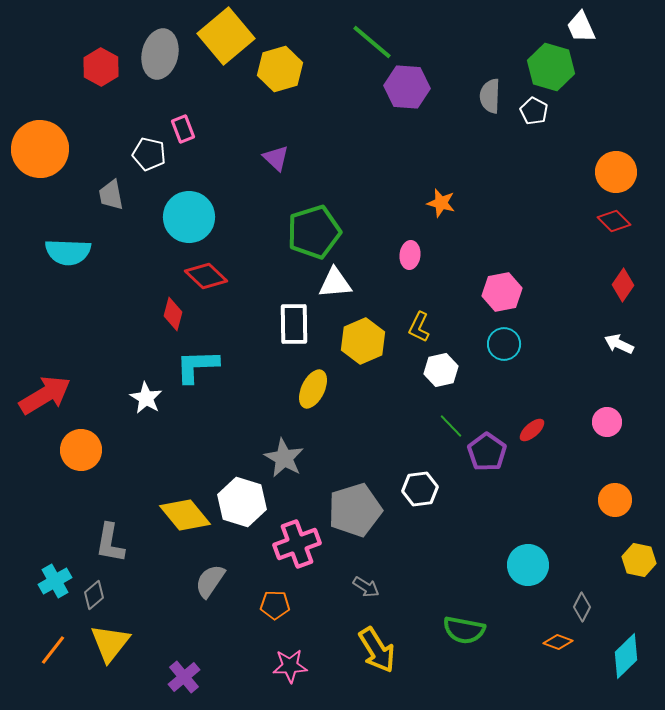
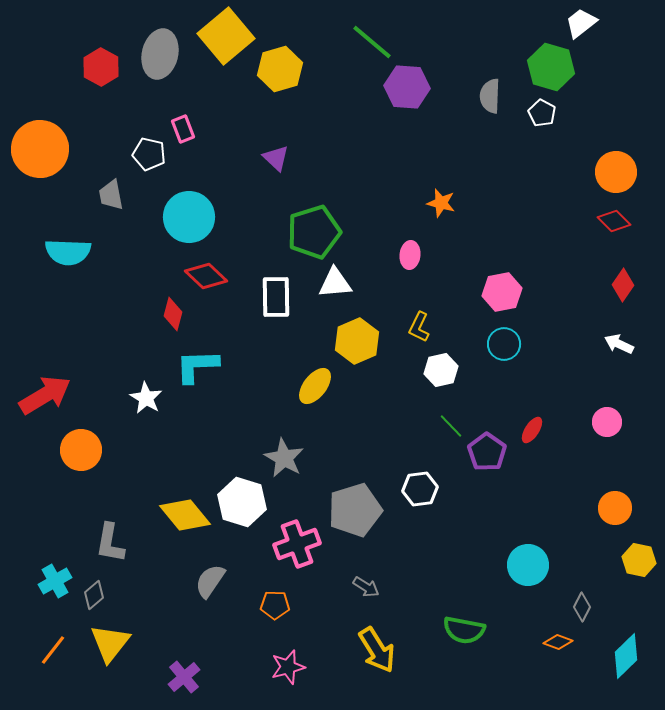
white trapezoid at (581, 27): moved 4 px up; rotated 76 degrees clockwise
white pentagon at (534, 111): moved 8 px right, 2 px down
white rectangle at (294, 324): moved 18 px left, 27 px up
yellow hexagon at (363, 341): moved 6 px left
yellow ellipse at (313, 389): moved 2 px right, 3 px up; rotated 12 degrees clockwise
red ellipse at (532, 430): rotated 16 degrees counterclockwise
orange circle at (615, 500): moved 8 px down
pink star at (290, 666): moved 2 px left, 1 px down; rotated 12 degrees counterclockwise
